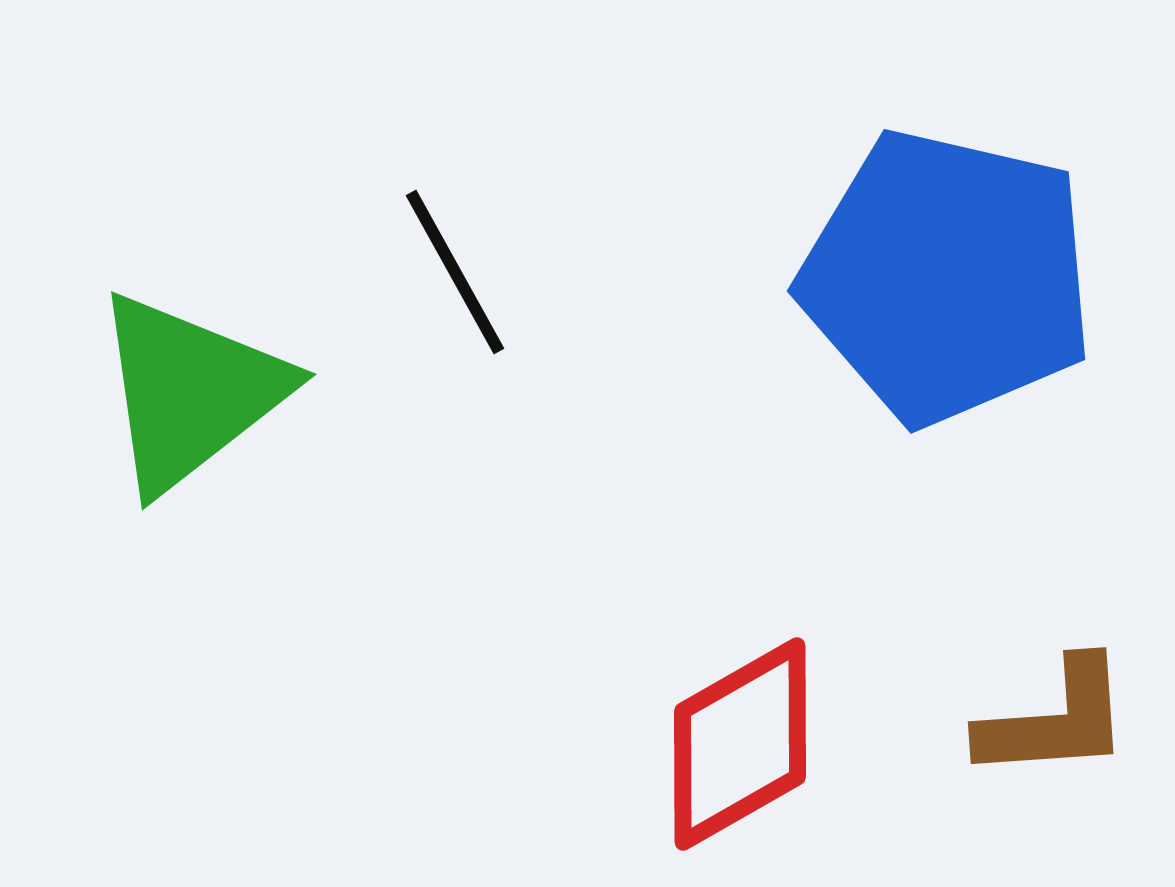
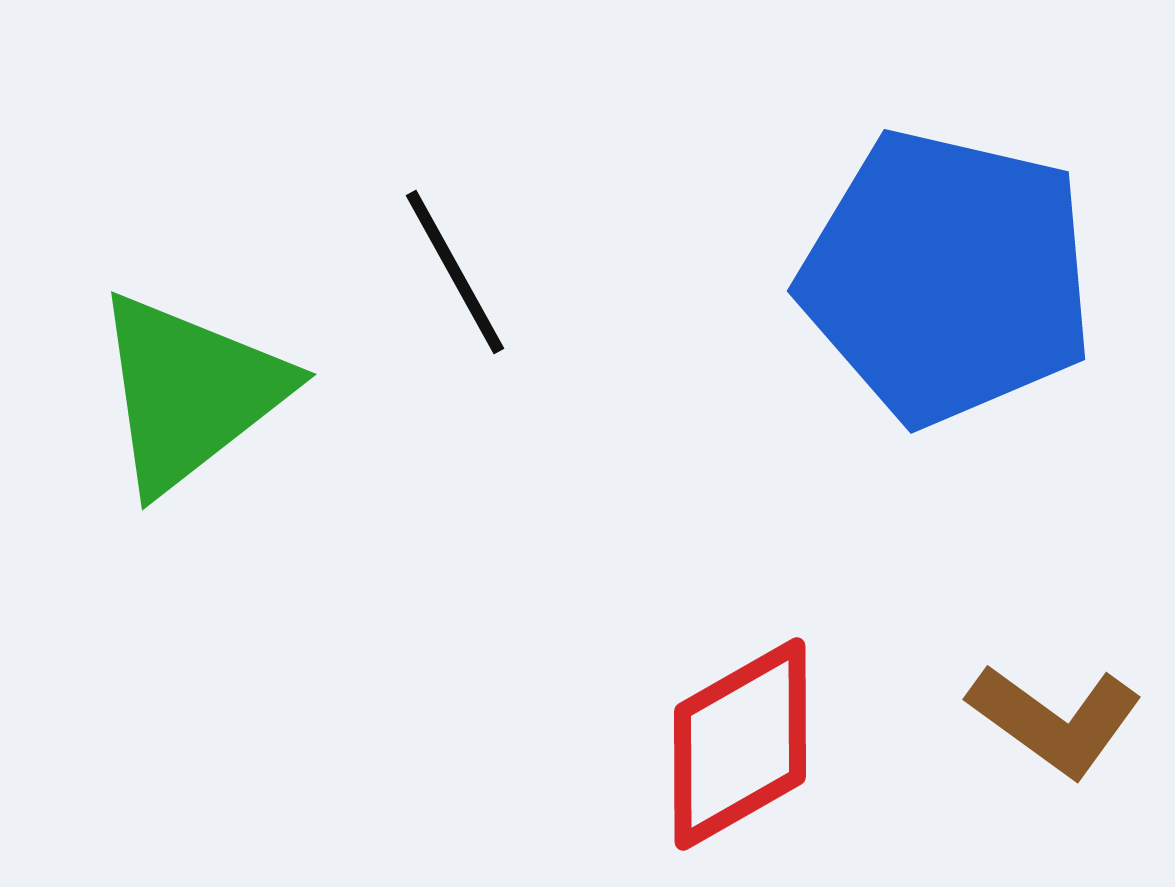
brown L-shape: rotated 40 degrees clockwise
